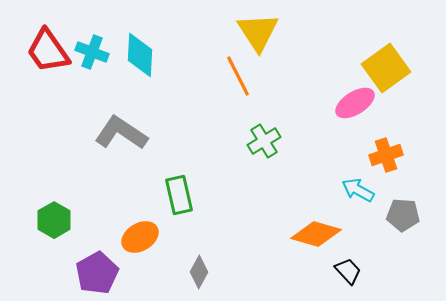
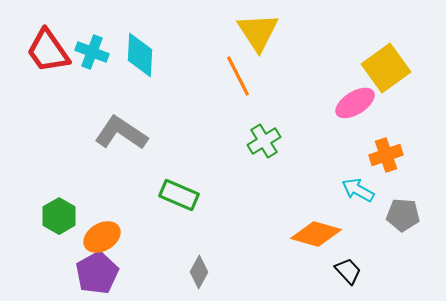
green rectangle: rotated 54 degrees counterclockwise
green hexagon: moved 5 px right, 4 px up
orange ellipse: moved 38 px left
